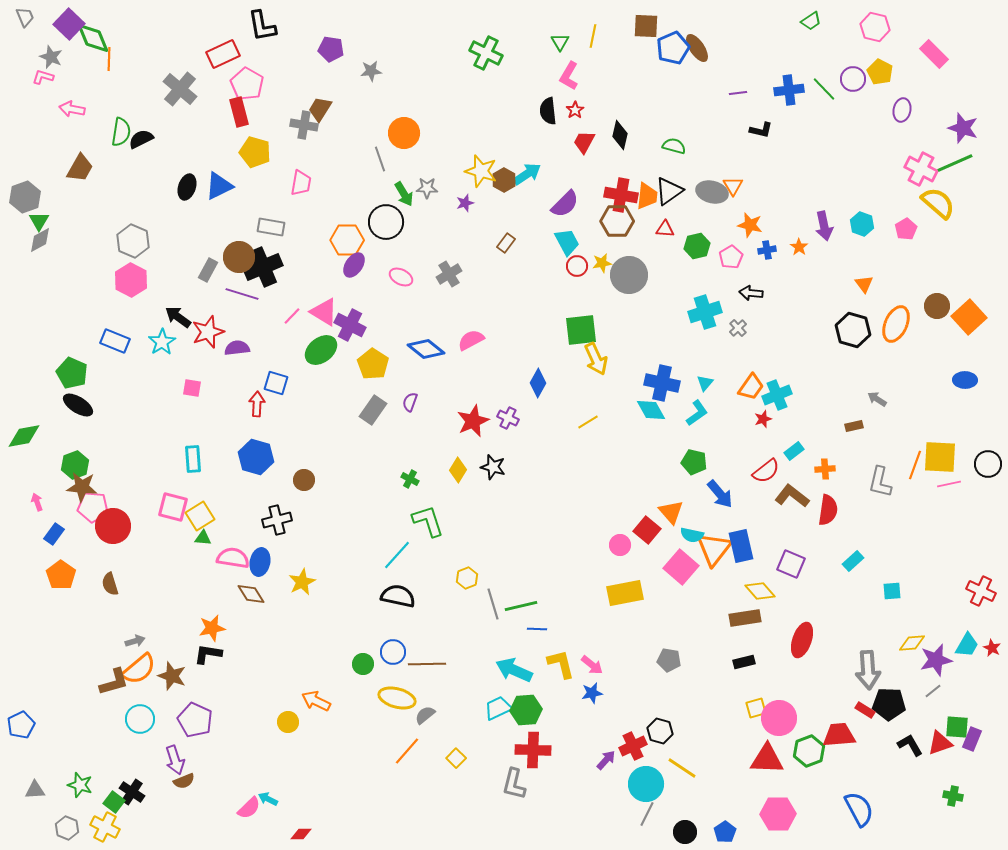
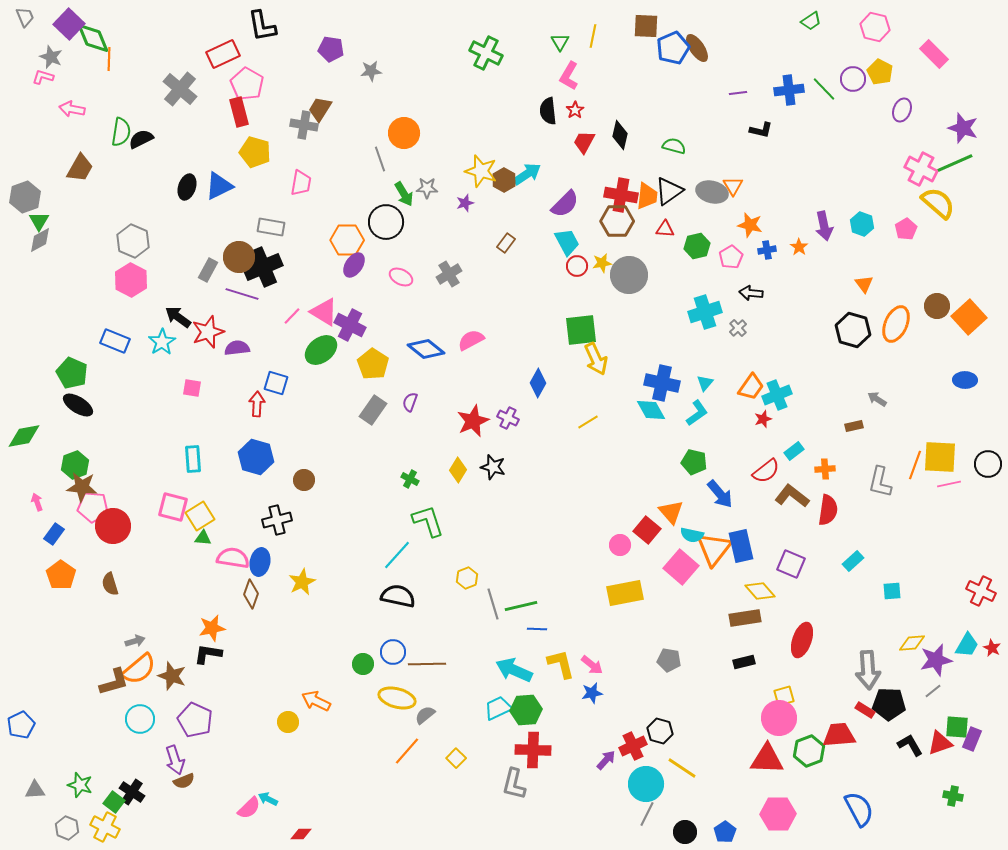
purple ellipse at (902, 110): rotated 10 degrees clockwise
brown diamond at (251, 594): rotated 52 degrees clockwise
yellow square at (756, 708): moved 28 px right, 12 px up
